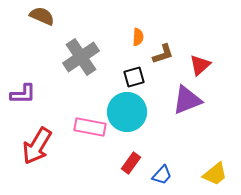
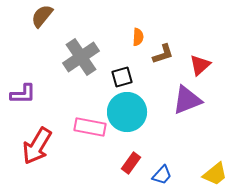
brown semicircle: rotated 75 degrees counterclockwise
black square: moved 12 px left
